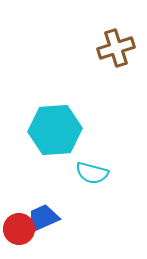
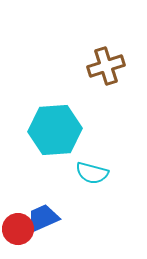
brown cross: moved 10 px left, 18 px down
red circle: moved 1 px left
